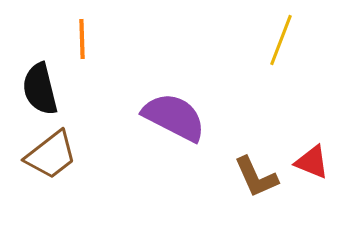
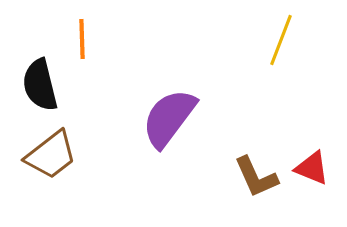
black semicircle: moved 4 px up
purple semicircle: moved 5 px left, 1 px down; rotated 80 degrees counterclockwise
red triangle: moved 6 px down
